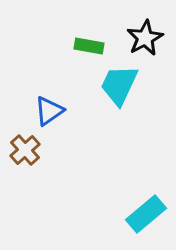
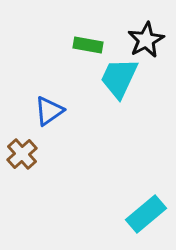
black star: moved 1 px right, 2 px down
green rectangle: moved 1 px left, 1 px up
cyan trapezoid: moved 7 px up
brown cross: moved 3 px left, 4 px down
